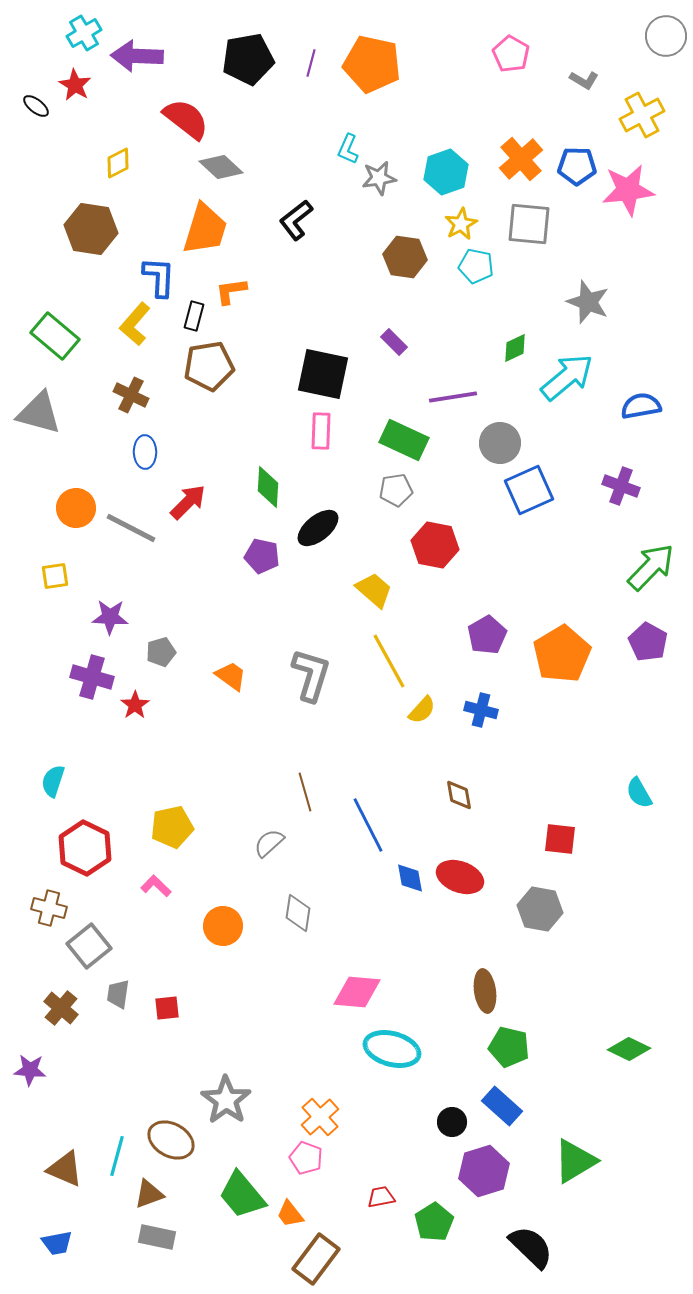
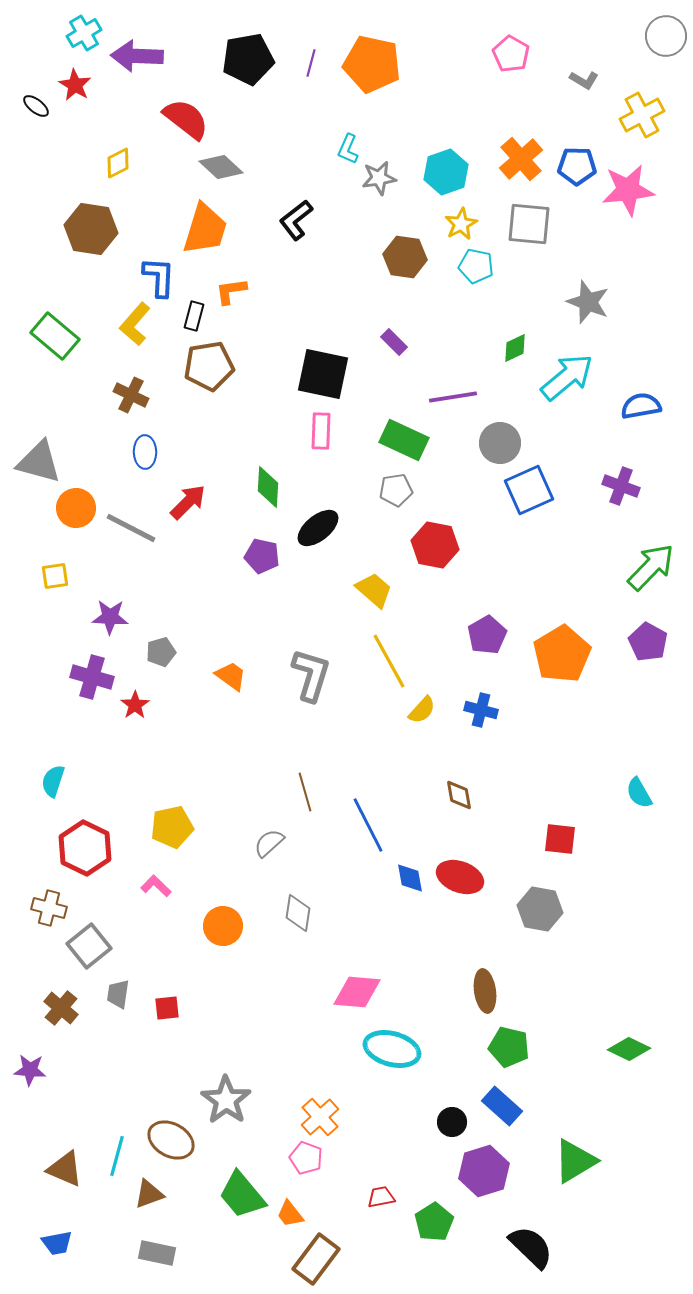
gray triangle at (39, 413): moved 49 px down
gray rectangle at (157, 1237): moved 16 px down
